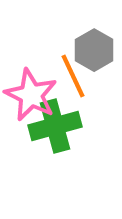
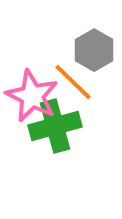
orange line: moved 6 px down; rotated 21 degrees counterclockwise
pink star: moved 1 px right, 1 px down
